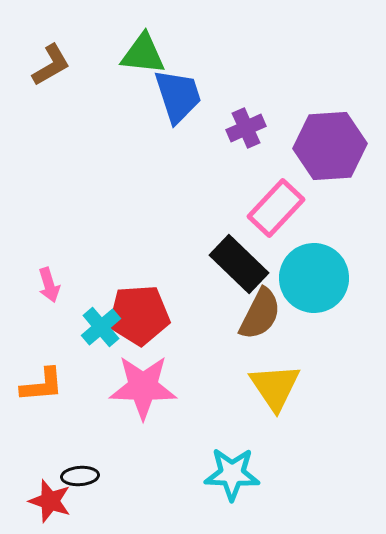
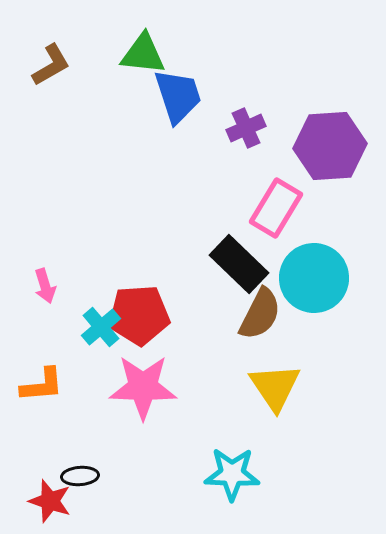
pink rectangle: rotated 12 degrees counterclockwise
pink arrow: moved 4 px left, 1 px down
